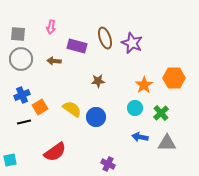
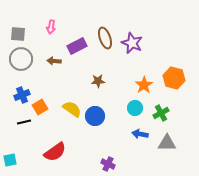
purple rectangle: rotated 42 degrees counterclockwise
orange hexagon: rotated 15 degrees clockwise
green cross: rotated 14 degrees clockwise
blue circle: moved 1 px left, 1 px up
blue arrow: moved 3 px up
